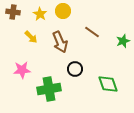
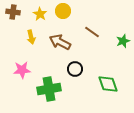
yellow arrow: rotated 32 degrees clockwise
brown arrow: rotated 140 degrees clockwise
